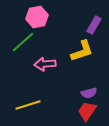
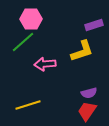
pink hexagon: moved 6 px left, 2 px down; rotated 10 degrees clockwise
purple rectangle: rotated 42 degrees clockwise
